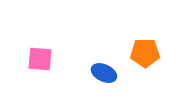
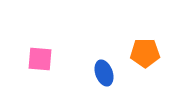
blue ellipse: rotated 45 degrees clockwise
